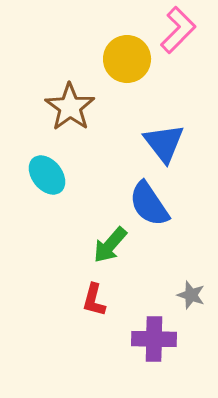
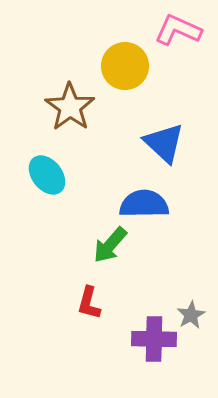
pink L-shape: rotated 111 degrees counterclockwise
yellow circle: moved 2 px left, 7 px down
blue triangle: rotated 9 degrees counterclockwise
blue semicircle: moved 5 px left; rotated 123 degrees clockwise
gray star: moved 20 px down; rotated 24 degrees clockwise
red L-shape: moved 5 px left, 3 px down
